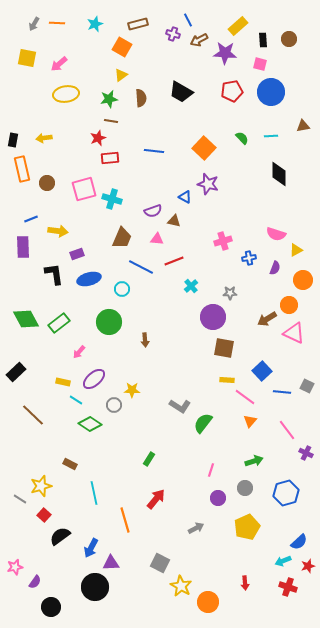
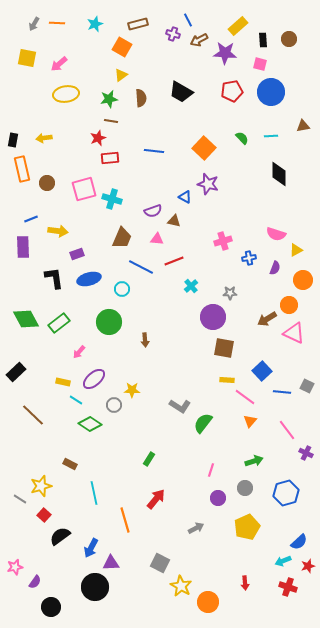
black L-shape at (54, 274): moved 4 px down
